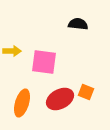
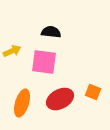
black semicircle: moved 27 px left, 8 px down
yellow arrow: rotated 24 degrees counterclockwise
orange square: moved 7 px right
